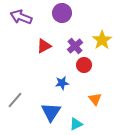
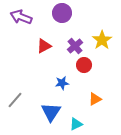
orange triangle: rotated 40 degrees clockwise
